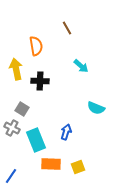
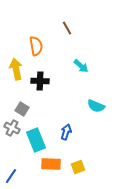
cyan semicircle: moved 2 px up
